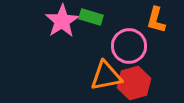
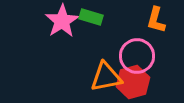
pink circle: moved 8 px right, 10 px down
orange triangle: moved 1 px down
red hexagon: moved 1 px left, 1 px up
